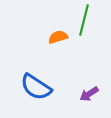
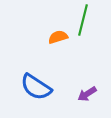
green line: moved 1 px left
purple arrow: moved 2 px left
